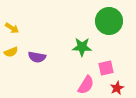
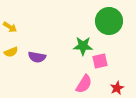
yellow arrow: moved 2 px left, 1 px up
green star: moved 1 px right, 1 px up
pink square: moved 6 px left, 7 px up
pink semicircle: moved 2 px left, 1 px up
